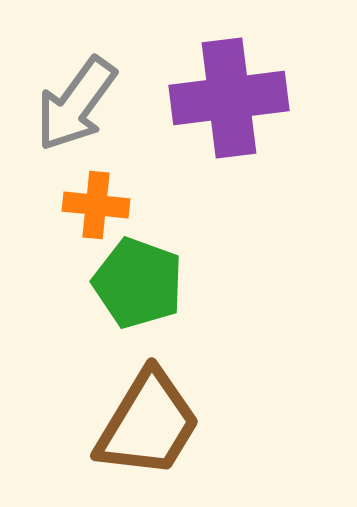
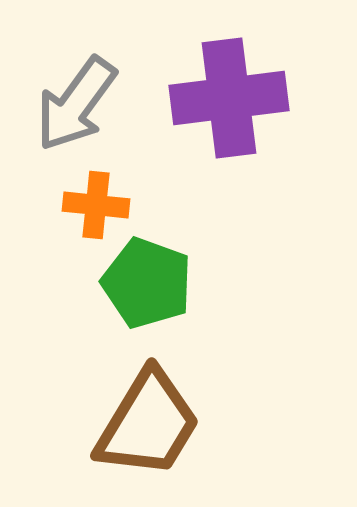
green pentagon: moved 9 px right
